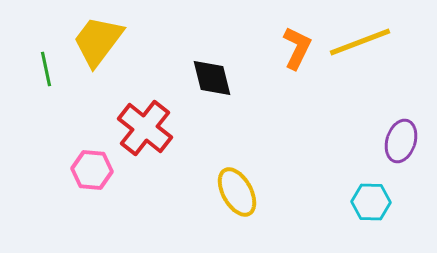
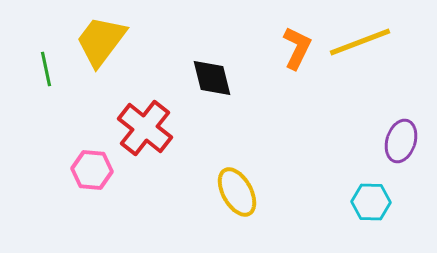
yellow trapezoid: moved 3 px right
